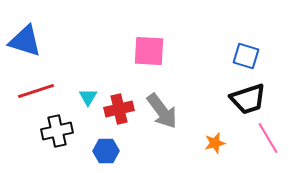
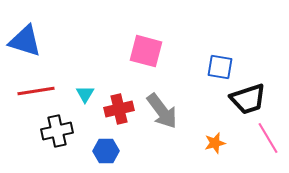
pink square: moved 3 px left; rotated 12 degrees clockwise
blue square: moved 26 px left, 11 px down; rotated 8 degrees counterclockwise
red line: rotated 9 degrees clockwise
cyan triangle: moved 3 px left, 3 px up
